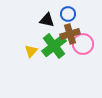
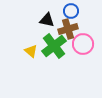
blue circle: moved 3 px right, 3 px up
brown cross: moved 2 px left, 5 px up
yellow triangle: rotated 32 degrees counterclockwise
